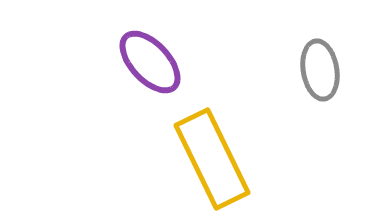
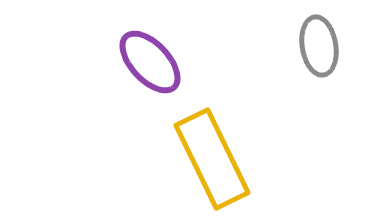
gray ellipse: moved 1 px left, 24 px up
